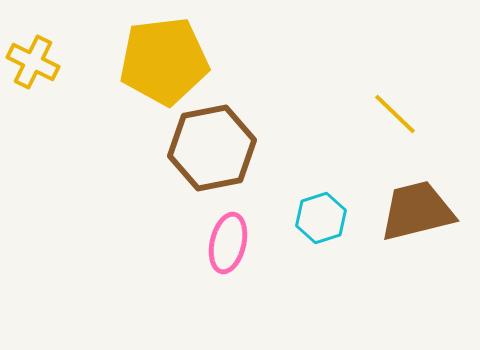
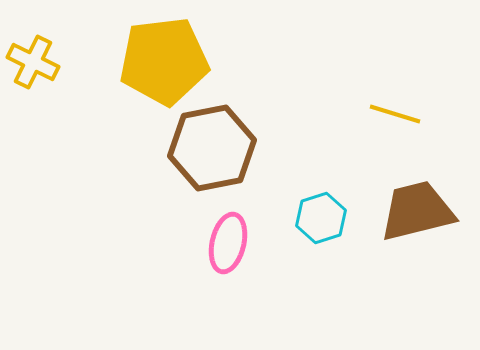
yellow line: rotated 27 degrees counterclockwise
